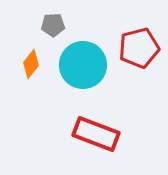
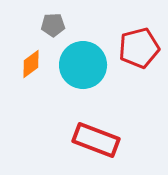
orange diamond: rotated 16 degrees clockwise
red rectangle: moved 6 px down
